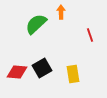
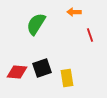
orange arrow: moved 13 px right; rotated 88 degrees counterclockwise
green semicircle: rotated 15 degrees counterclockwise
black square: rotated 12 degrees clockwise
yellow rectangle: moved 6 px left, 4 px down
